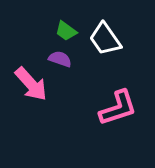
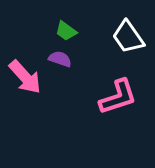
white trapezoid: moved 23 px right, 2 px up
pink arrow: moved 6 px left, 7 px up
pink L-shape: moved 11 px up
